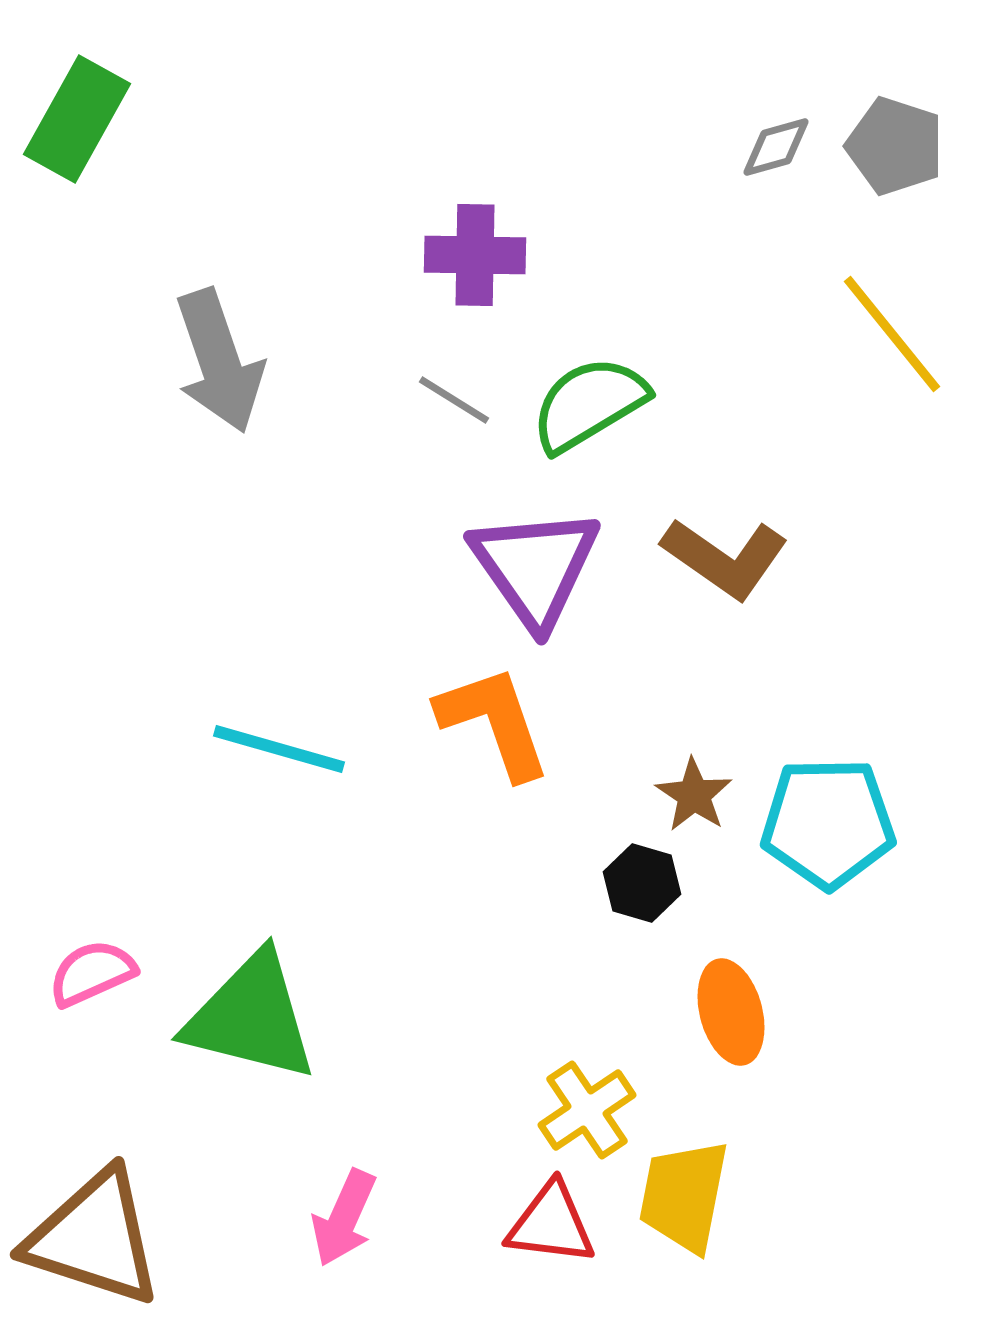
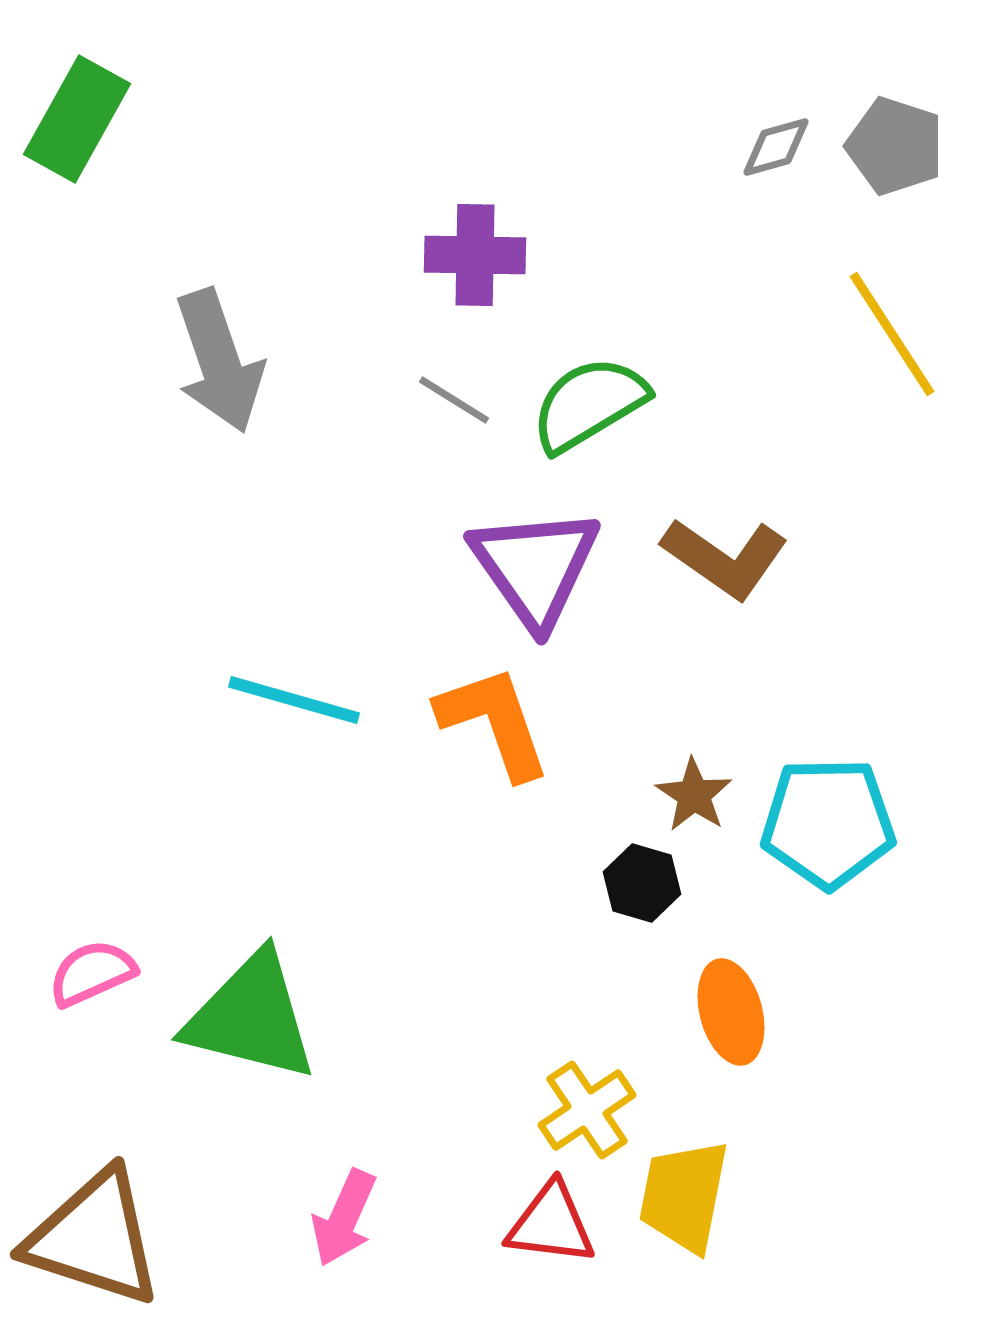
yellow line: rotated 6 degrees clockwise
cyan line: moved 15 px right, 49 px up
